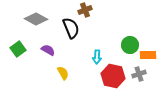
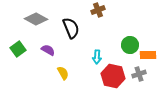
brown cross: moved 13 px right
